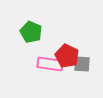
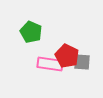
gray square: moved 2 px up
